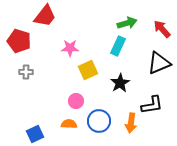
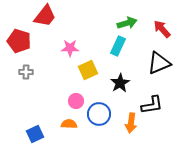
blue circle: moved 7 px up
